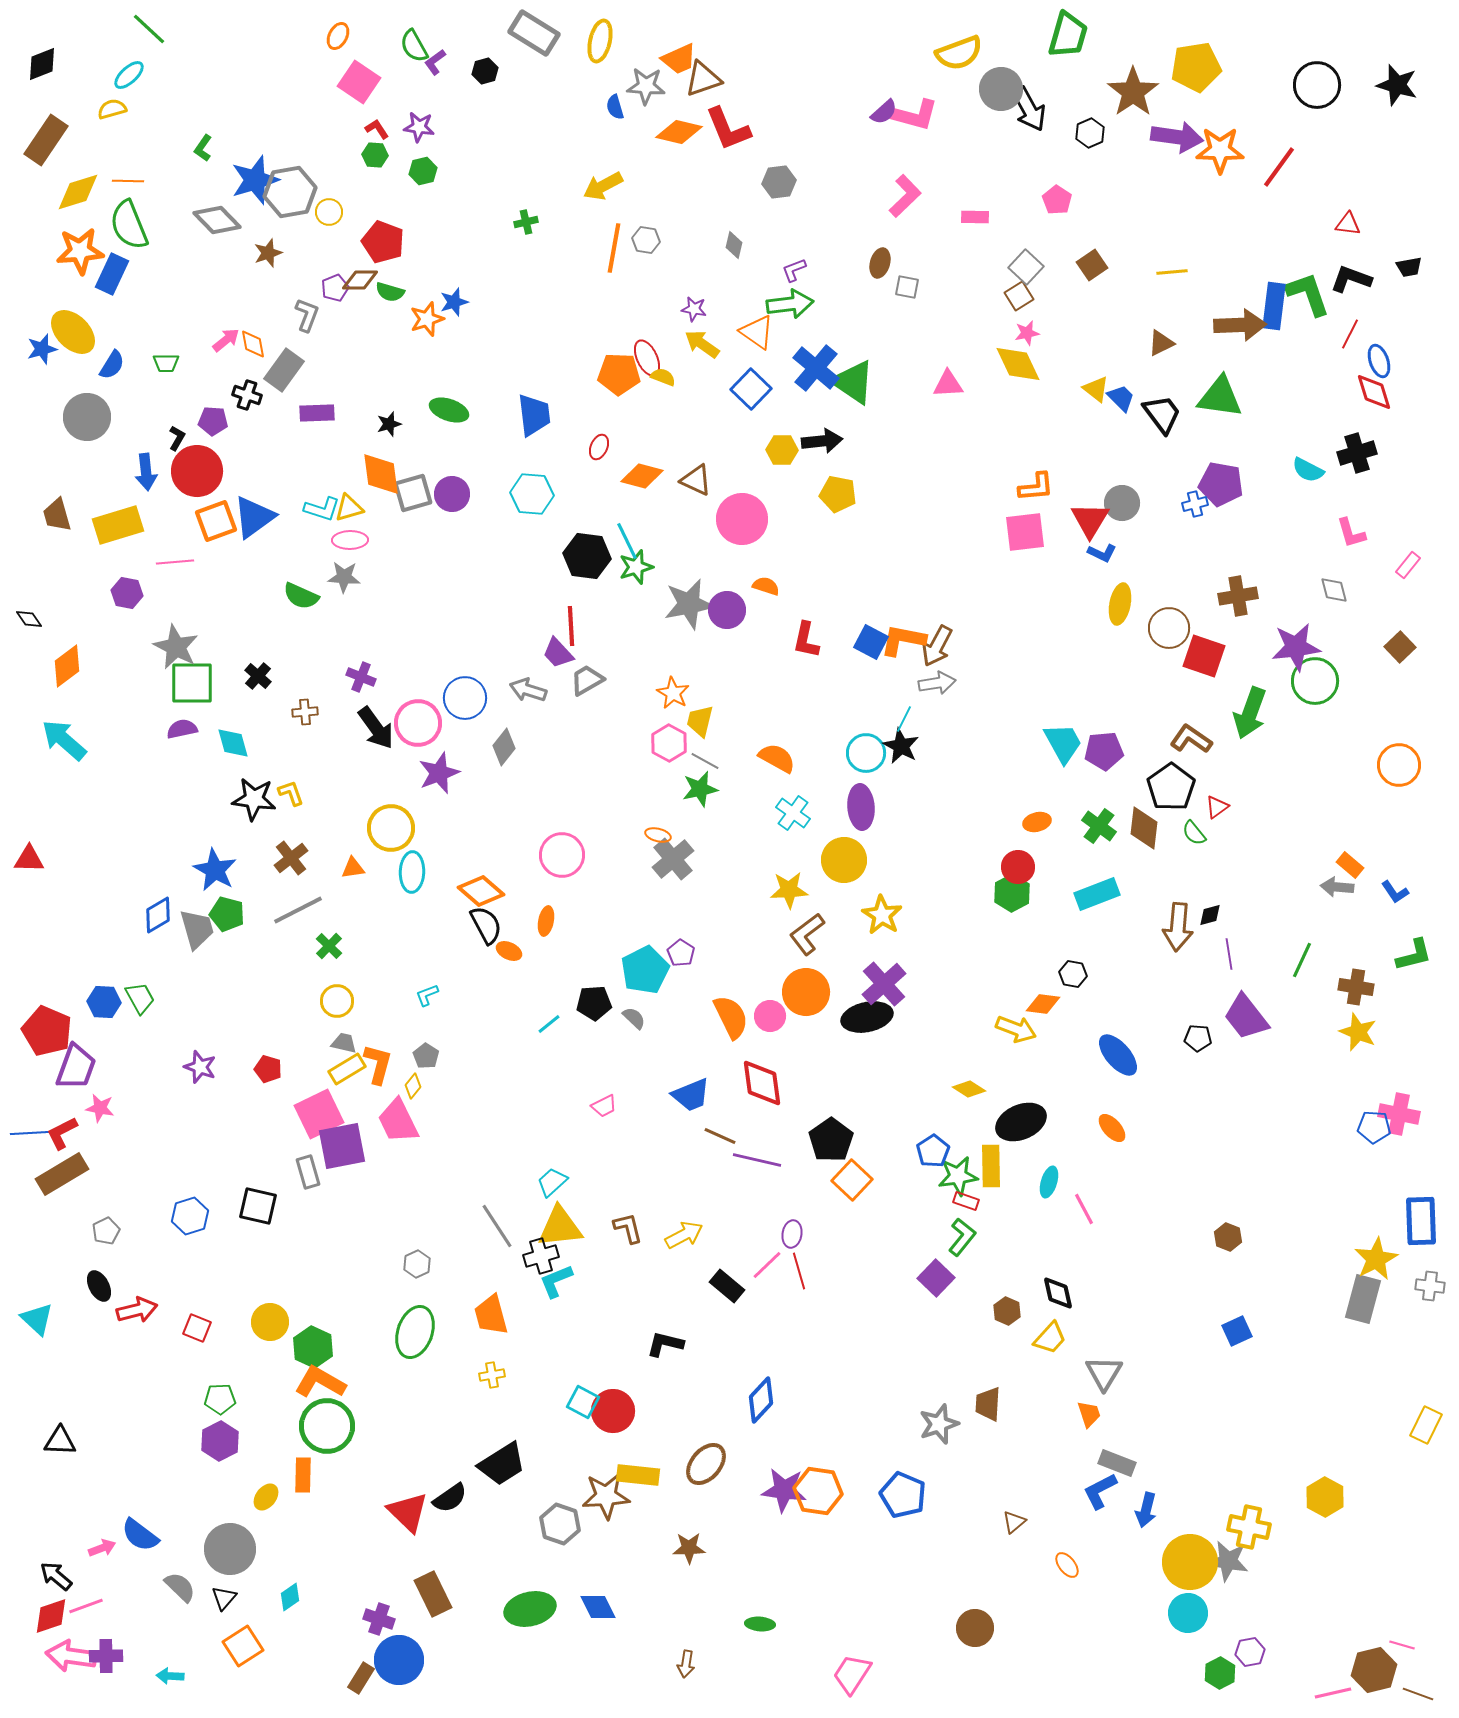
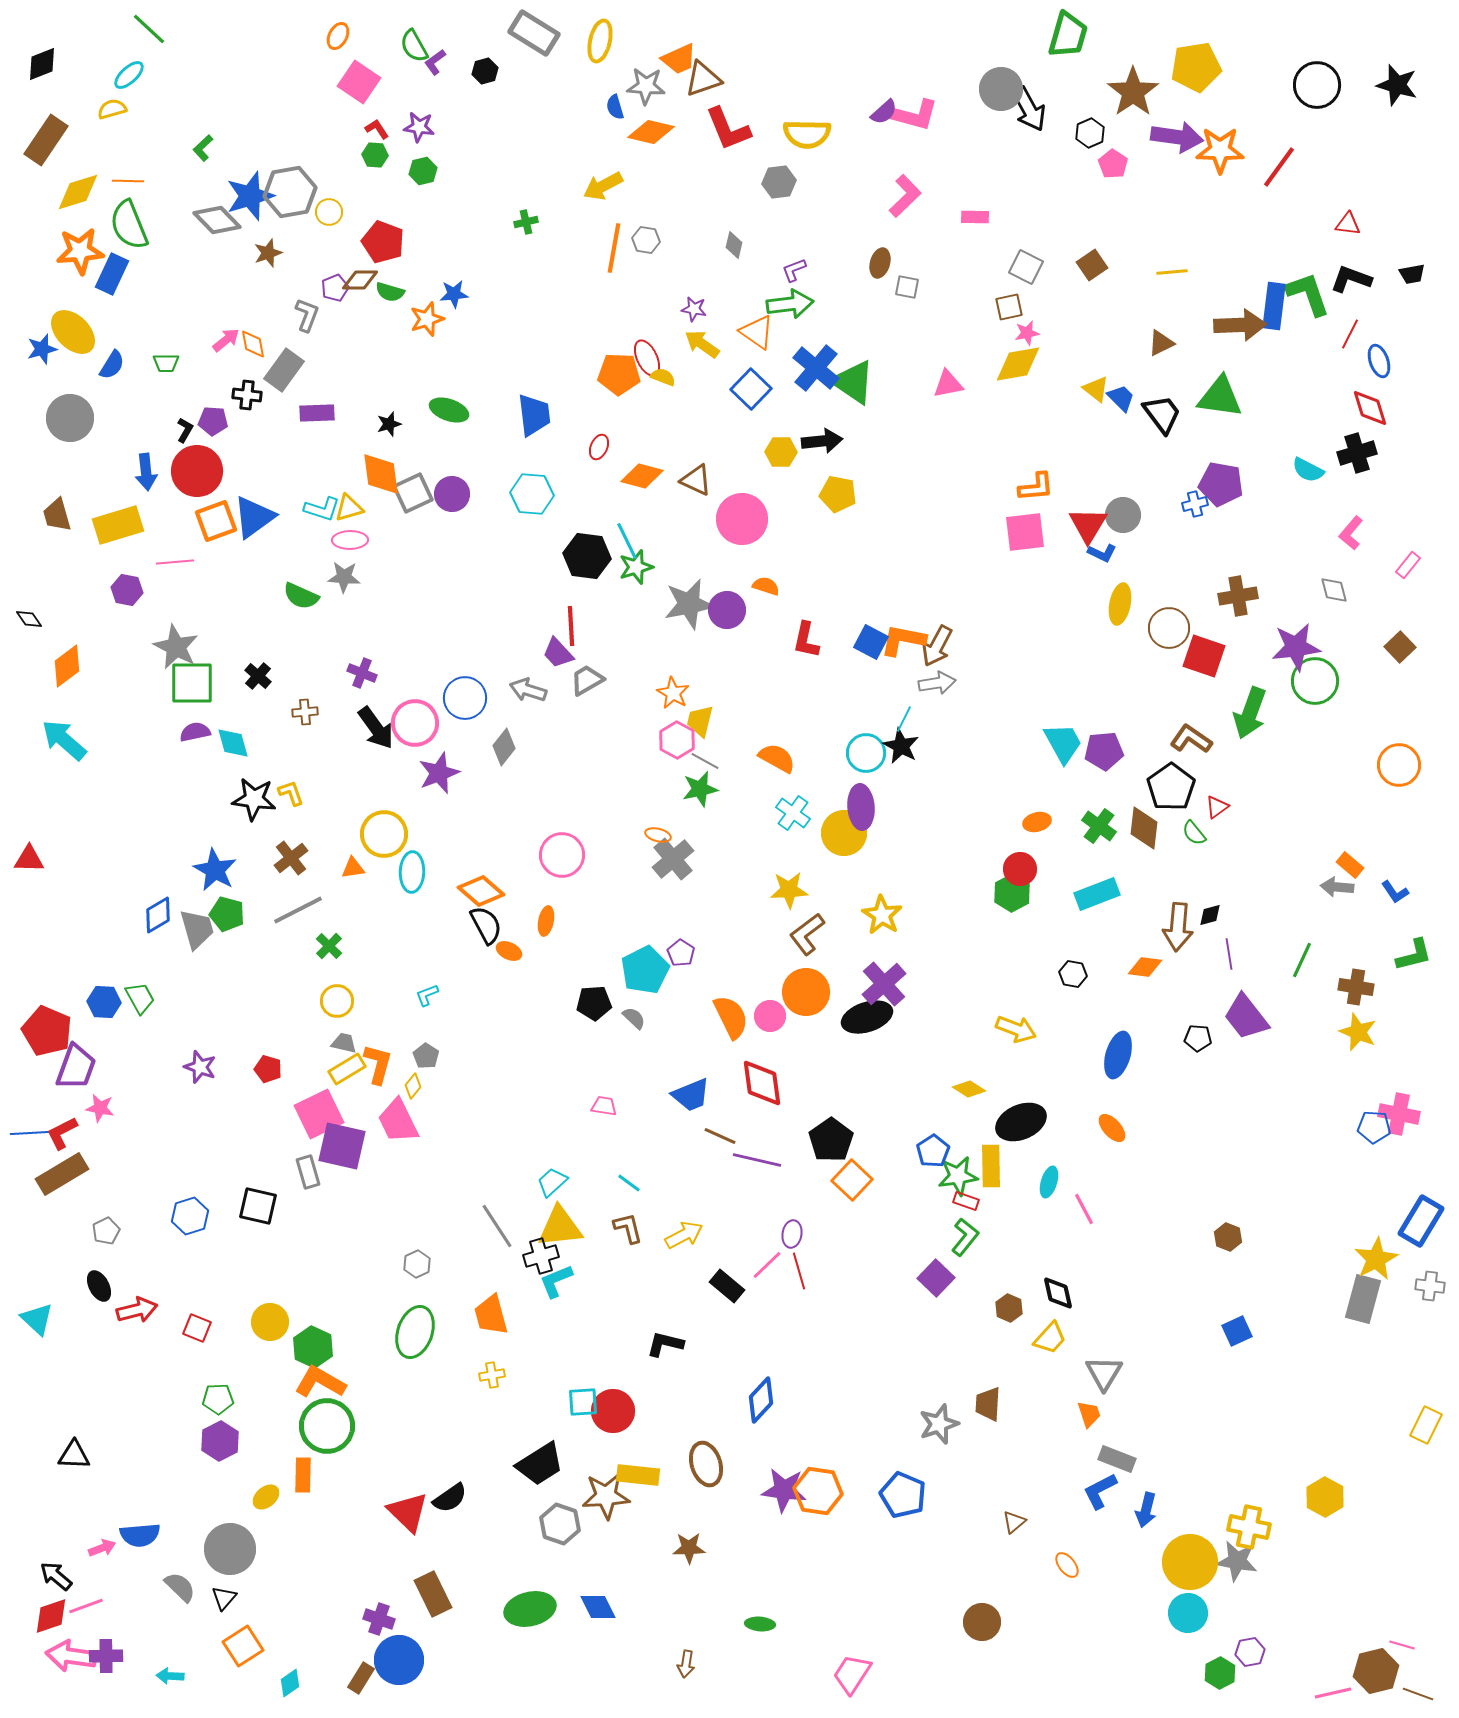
yellow semicircle at (959, 53): moved 152 px left, 81 px down; rotated 21 degrees clockwise
orange diamond at (679, 132): moved 28 px left
green L-shape at (203, 148): rotated 12 degrees clockwise
blue star at (255, 180): moved 5 px left, 16 px down
pink pentagon at (1057, 200): moved 56 px right, 36 px up
gray square at (1026, 267): rotated 16 degrees counterclockwise
black trapezoid at (1409, 267): moved 3 px right, 7 px down
brown square at (1019, 296): moved 10 px left, 11 px down; rotated 20 degrees clockwise
blue star at (454, 302): moved 8 px up; rotated 12 degrees clockwise
yellow diamond at (1018, 364): rotated 75 degrees counterclockwise
pink triangle at (948, 384): rotated 8 degrees counterclockwise
red diamond at (1374, 392): moved 4 px left, 16 px down
black cross at (247, 395): rotated 12 degrees counterclockwise
gray circle at (87, 417): moved 17 px left, 1 px down
black L-shape at (177, 438): moved 8 px right, 8 px up
yellow hexagon at (782, 450): moved 1 px left, 2 px down
gray square at (413, 493): rotated 9 degrees counterclockwise
gray circle at (1122, 503): moved 1 px right, 12 px down
red triangle at (1090, 520): moved 2 px left, 5 px down
pink L-shape at (1351, 533): rotated 56 degrees clockwise
purple hexagon at (127, 593): moved 3 px up
purple cross at (361, 677): moved 1 px right, 4 px up
pink circle at (418, 723): moved 3 px left
purple semicircle at (182, 729): moved 13 px right, 3 px down
pink hexagon at (669, 743): moved 8 px right, 3 px up
yellow circle at (391, 828): moved 7 px left, 6 px down
yellow circle at (844, 860): moved 27 px up
red circle at (1018, 867): moved 2 px right, 2 px down
orange diamond at (1043, 1004): moved 102 px right, 37 px up
black ellipse at (867, 1017): rotated 6 degrees counterclockwise
cyan line at (549, 1024): moved 80 px right, 159 px down; rotated 75 degrees clockwise
blue ellipse at (1118, 1055): rotated 57 degrees clockwise
pink trapezoid at (604, 1106): rotated 144 degrees counterclockwise
purple square at (342, 1146): rotated 24 degrees clockwise
blue rectangle at (1421, 1221): rotated 33 degrees clockwise
green L-shape at (962, 1237): moved 3 px right
brown hexagon at (1007, 1311): moved 2 px right, 3 px up
green pentagon at (220, 1399): moved 2 px left
cyan square at (583, 1402): rotated 32 degrees counterclockwise
black triangle at (60, 1441): moved 14 px right, 14 px down
gray rectangle at (1117, 1463): moved 4 px up
black trapezoid at (502, 1464): moved 38 px right
brown ellipse at (706, 1464): rotated 57 degrees counterclockwise
yellow ellipse at (266, 1497): rotated 12 degrees clockwise
blue semicircle at (140, 1535): rotated 42 degrees counterclockwise
gray star at (1228, 1561): moved 9 px right
cyan diamond at (290, 1597): moved 86 px down
brown circle at (975, 1628): moved 7 px right, 6 px up
brown hexagon at (1374, 1670): moved 2 px right, 1 px down
